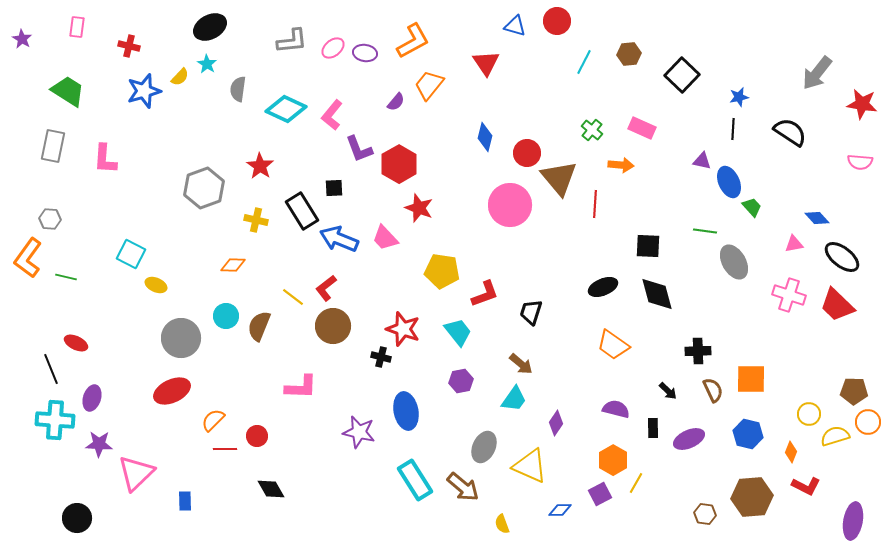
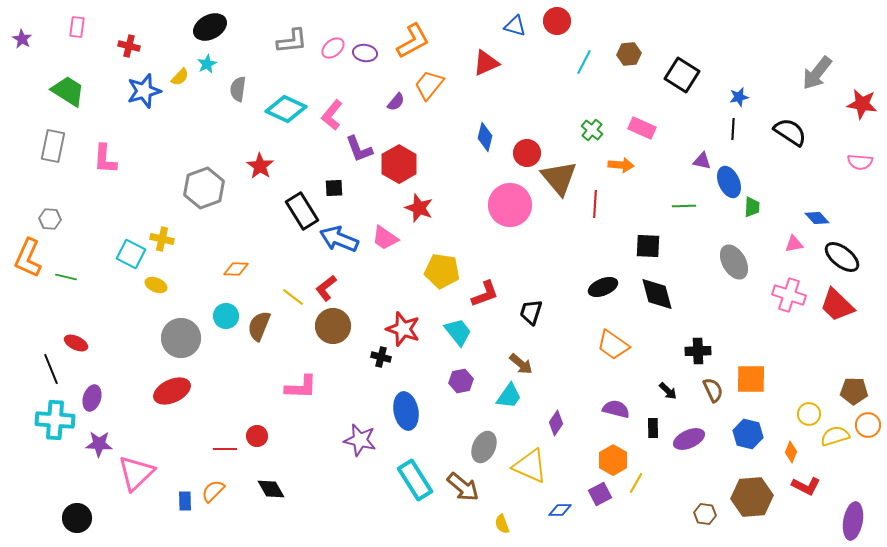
red triangle at (486, 63): rotated 40 degrees clockwise
cyan star at (207, 64): rotated 12 degrees clockwise
black square at (682, 75): rotated 12 degrees counterclockwise
green trapezoid at (752, 207): rotated 45 degrees clockwise
yellow cross at (256, 220): moved 94 px left, 19 px down
green line at (705, 231): moved 21 px left, 25 px up; rotated 10 degrees counterclockwise
pink trapezoid at (385, 238): rotated 12 degrees counterclockwise
orange L-shape at (28, 258): rotated 12 degrees counterclockwise
orange diamond at (233, 265): moved 3 px right, 4 px down
cyan trapezoid at (514, 399): moved 5 px left, 3 px up
orange semicircle at (213, 420): moved 71 px down
orange circle at (868, 422): moved 3 px down
purple star at (359, 432): moved 1 px right, 8 px down
